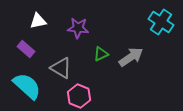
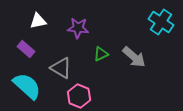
gray arrow: moved 3 px right; rotated 75 degrees clockwise
